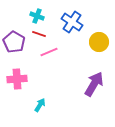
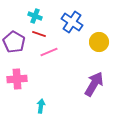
cyan cross: moved 2 px left
cyan arrow: moved 1 px right, 1 px down; rotated 24 degrees counterclockwise
